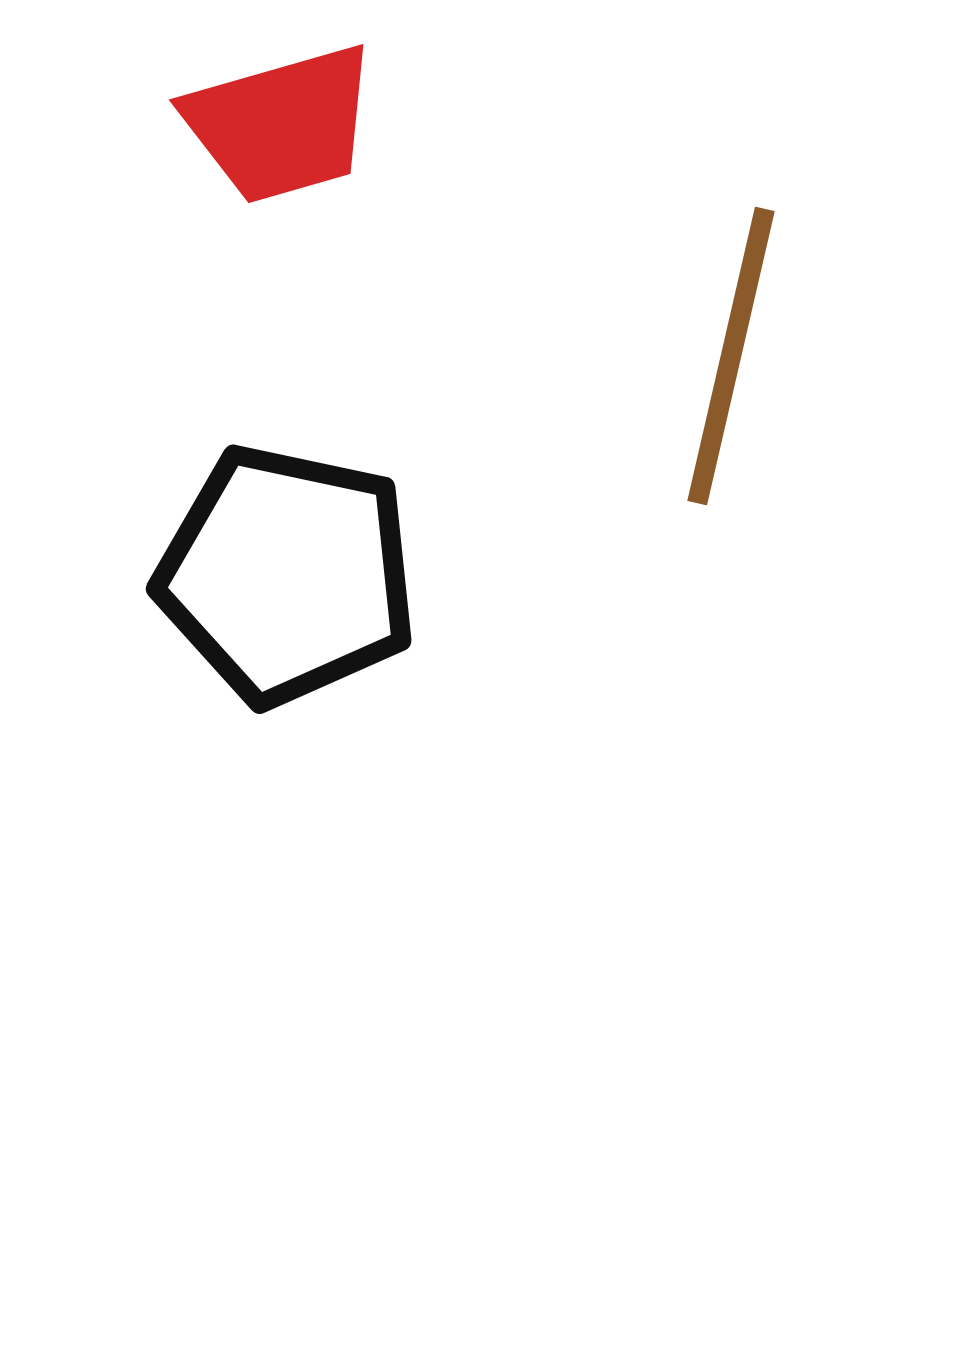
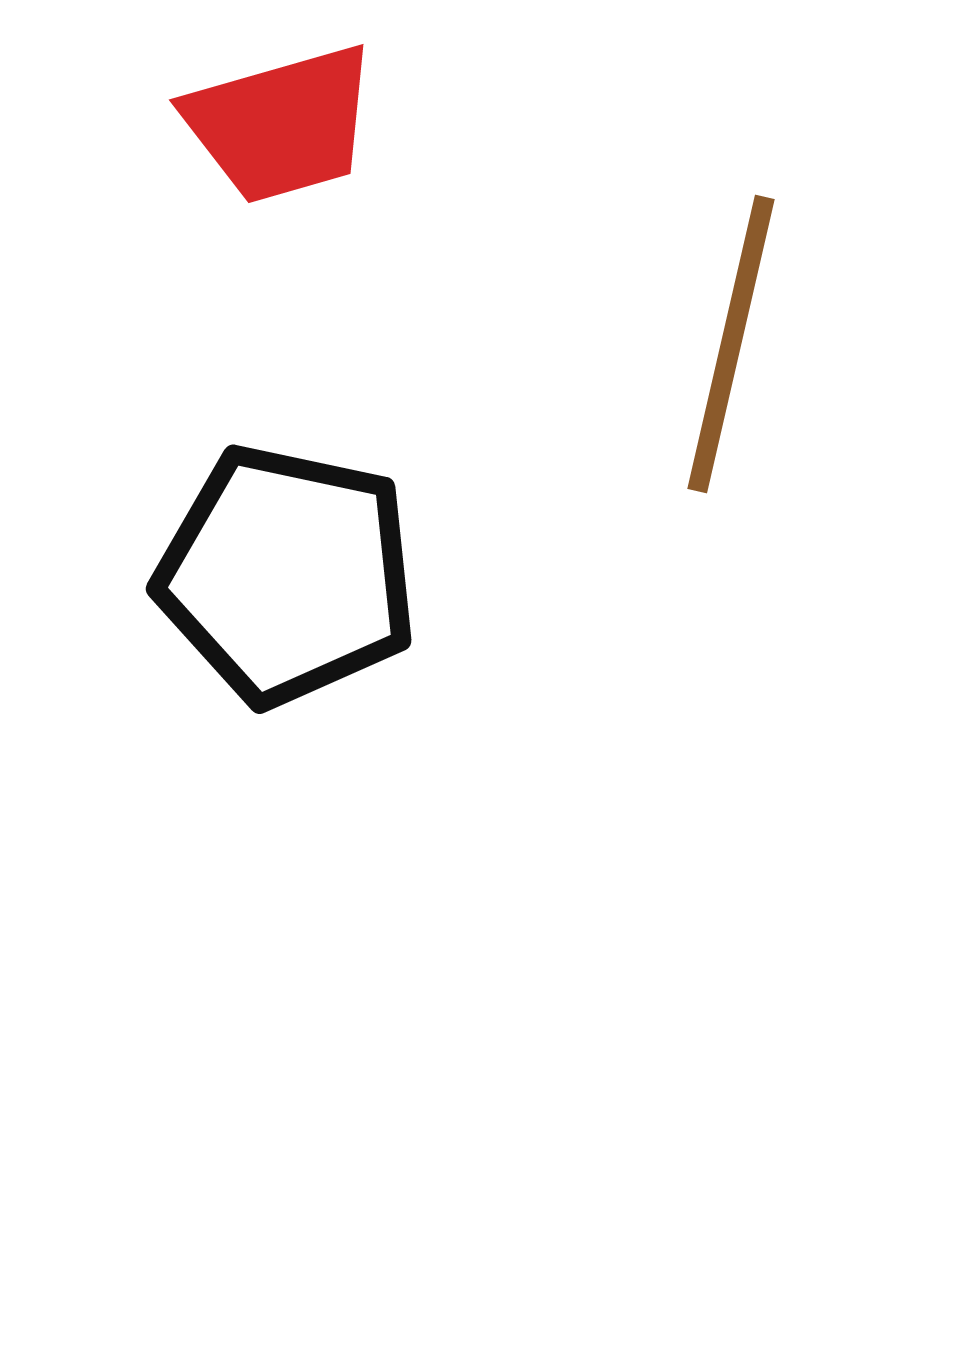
brown line: moved 12 px up
